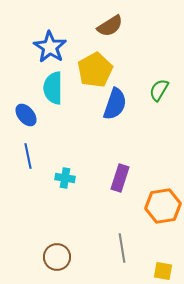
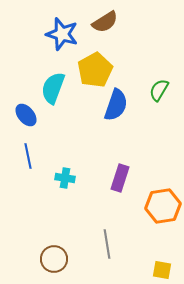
brown semicircle: moved 5 px left, 4 px up
blue star: moved 12 px right, 13 px up; rotated 16 degrees counterclockwise
cyan semicircle: rotated 20 degrees clockwise
blue semicircle: moved 1 px right, 1 px down
gray line: moved 15 px left, 4 px up
brown circle: moved 3 px left, 2 px down
yellow square: moved 1 px left, 1 px up
